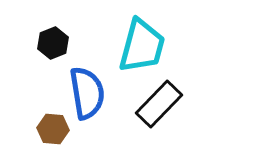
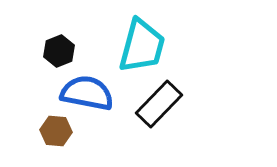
black hexagon: moved 6 px right, 8 px down
blue semicircle: rotated 70 degrees counterclockwise
brown hexagon: moved 3 px right, 2 px down
